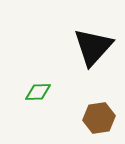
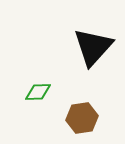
brown hexagon: moved 17 px left
